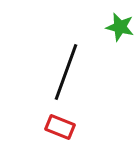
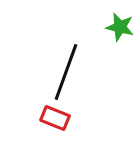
red rectangle: moved 5 px left, 9 px up
